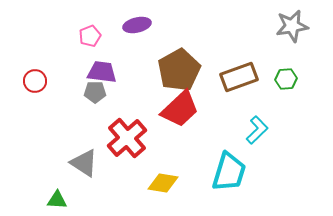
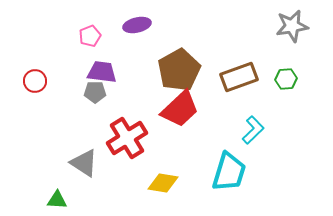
cyan L-shape: moved 4 px left
red cross: rotated 9 degrees clockwise
